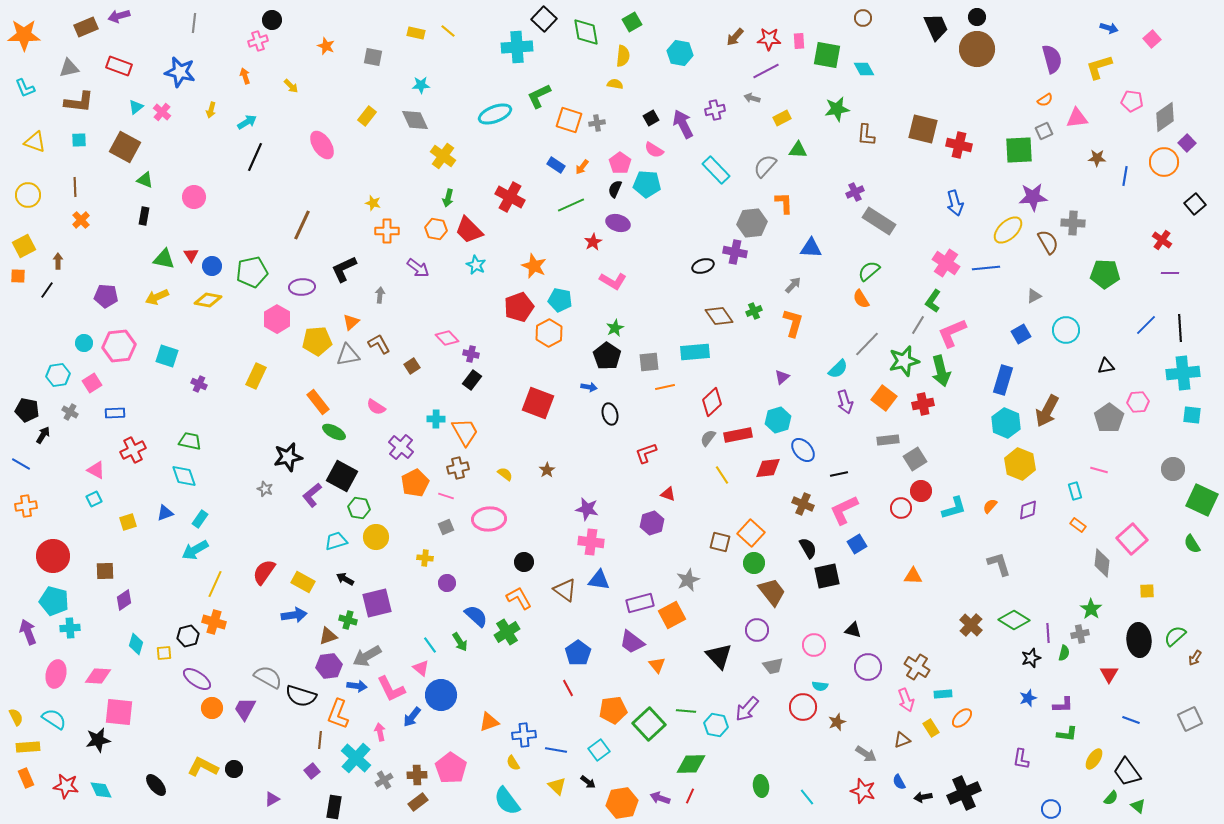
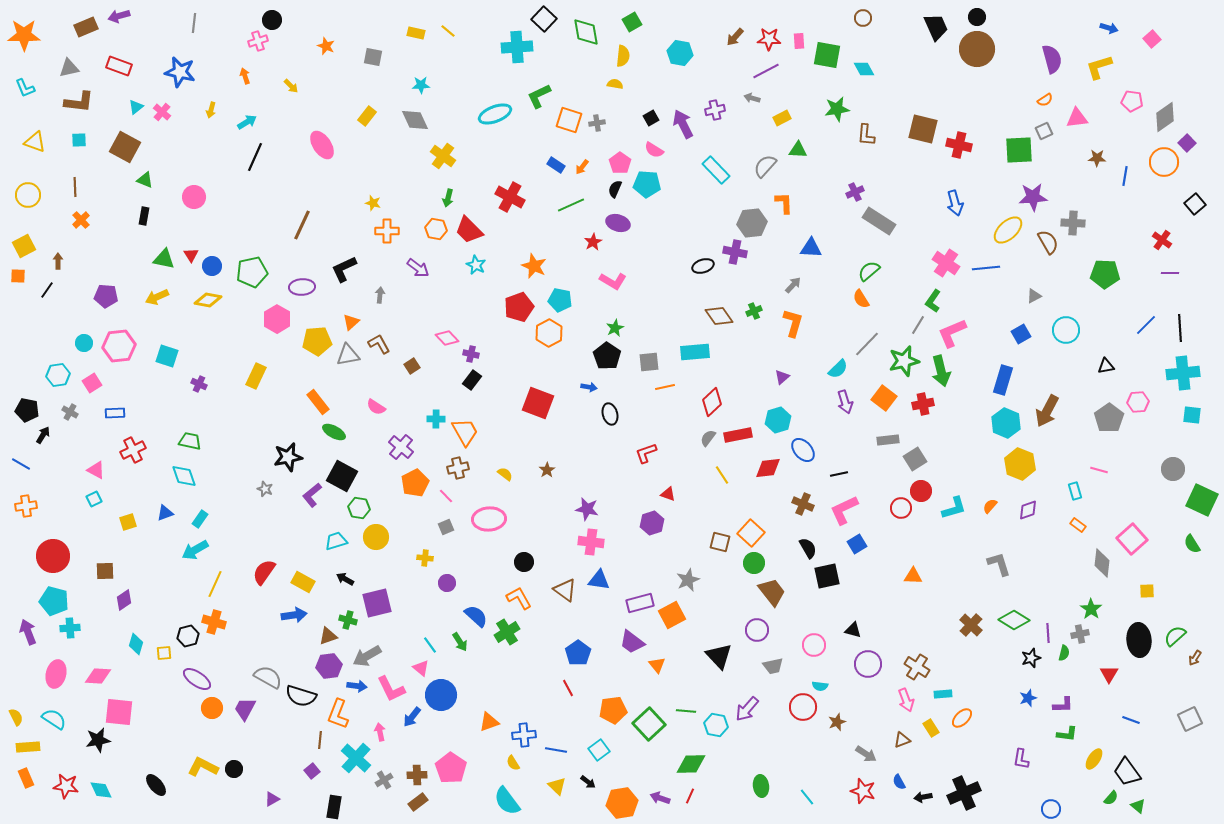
pink line at (446, 496): rotated 28 degrees clockwise
purple circle at (868, 667): moved 3 px up
